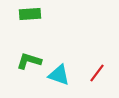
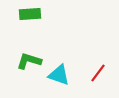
red line: moved 1 px right
